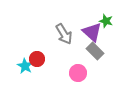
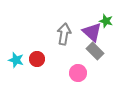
gray arrow: rotated 140 degrees counterclockwise
cyan star: moved 9 px left, 6 px up; rotated 14 degrees counterclockwise
